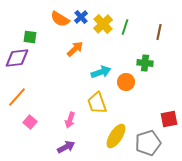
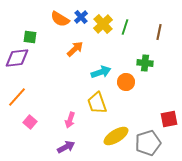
yellow ellipse: rotated 25 degrees clockwise
